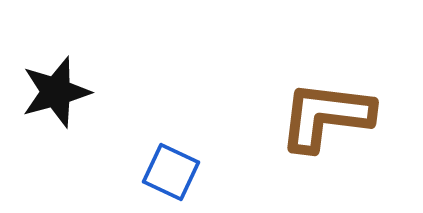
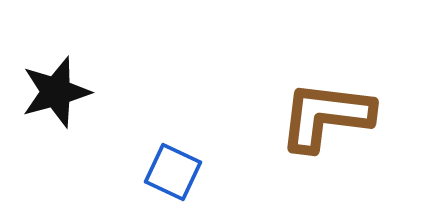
blue square: moved 2 px right
